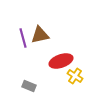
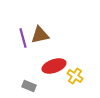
red ellipse: moved 7 px left, 5 px down
